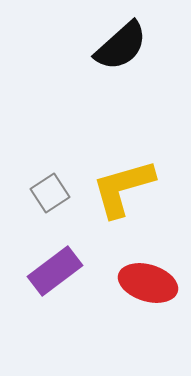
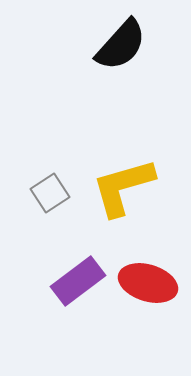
black semicircle: moved 1 px up; rotated 6 degrees counterclockwise
yellow L-shape: moved 1 px up
purple rectangle: moved 23 px right, 10 px down
